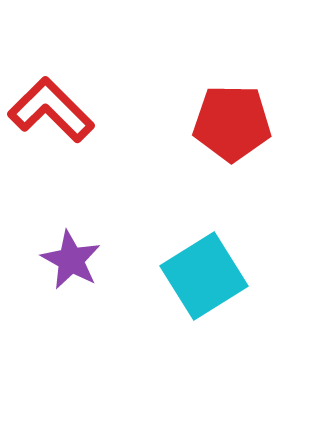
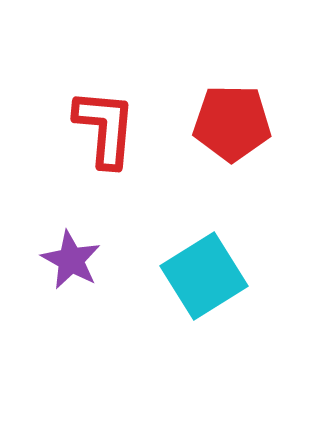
red L-shape: moved 54 px right, 18 px down; rotated 50 degrees clockwise
